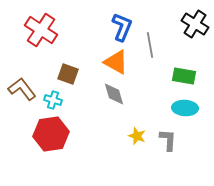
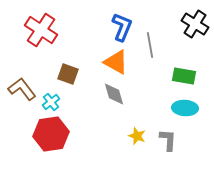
cyan cross: moved 2 px left, 2 px down; rotated 36 degrees clockwise
